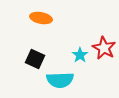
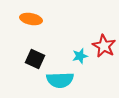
orange ellipse: moved 10 px left, 1 px down
red star: moved 2 px up
cyan star: moved 1 px down; rotated 21 degrees clockwise
